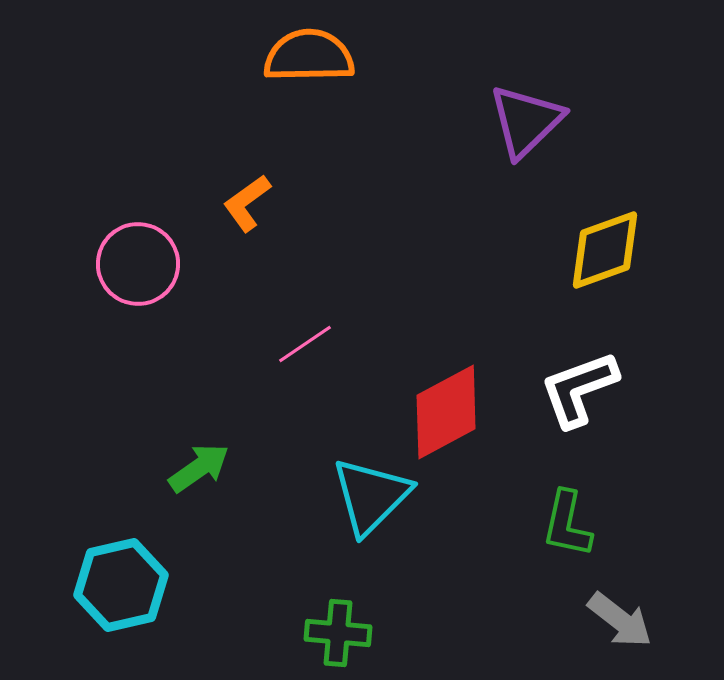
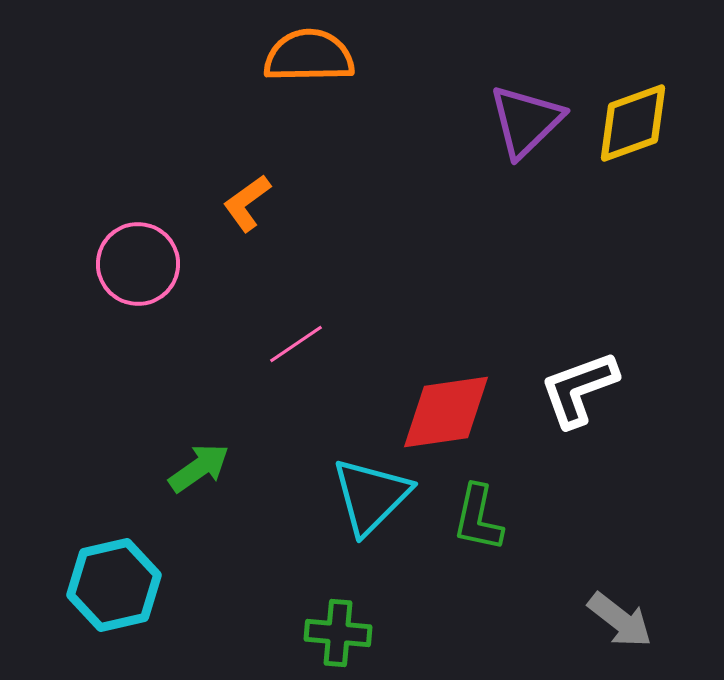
yellow diamond: moved 28 px right, 127 px up
pink line: moved 9 px left
red diamond: rotated 20 degrees clockwise
green L-shape: moved 89 px left, 6 px up
cyan hexagon: moved 7 px left
